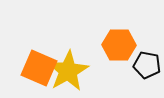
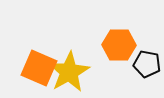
black pentagon: moved 1 px up
yellow star: moved 1 px right, 1 px down
